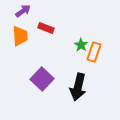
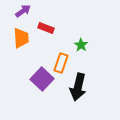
orange trapezoid: moved 1 px right, 2 px down
orange rectangle: moved 33 px left, 11 px down
